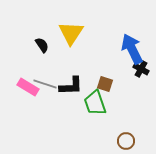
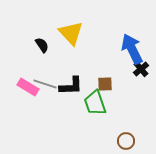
yellow triangle: rotated 16 degrees counterclockwise
black cross: rotated 21 degrees clockwise
brown square: rotated 21 degrees counterclockwise
